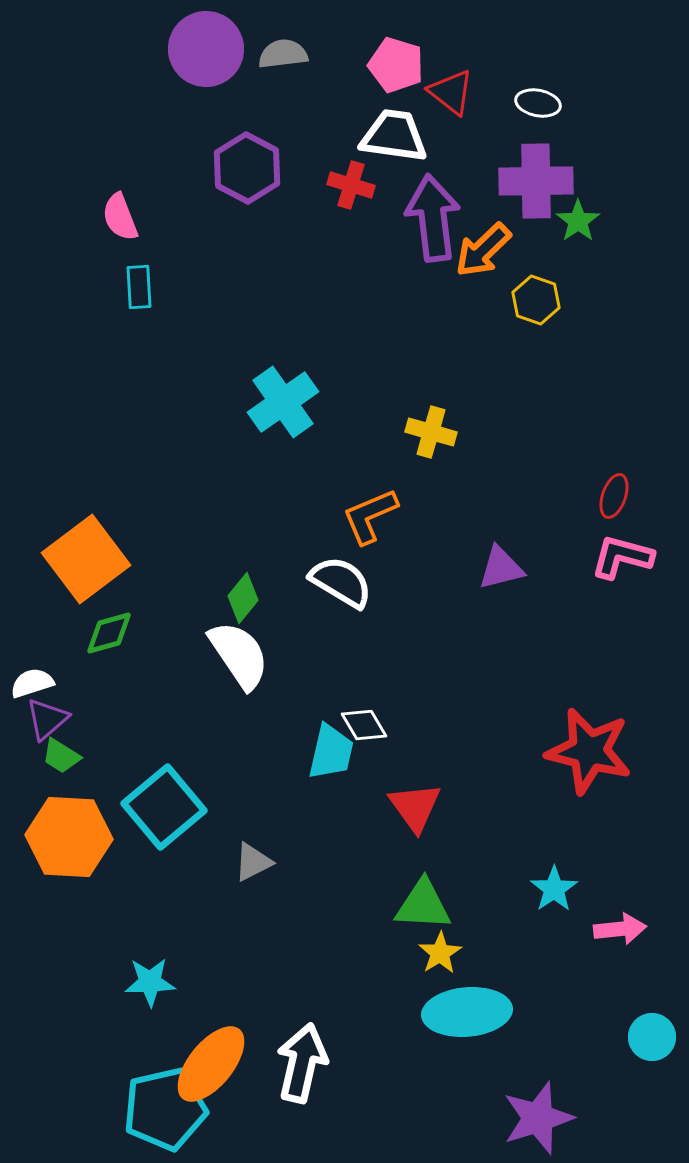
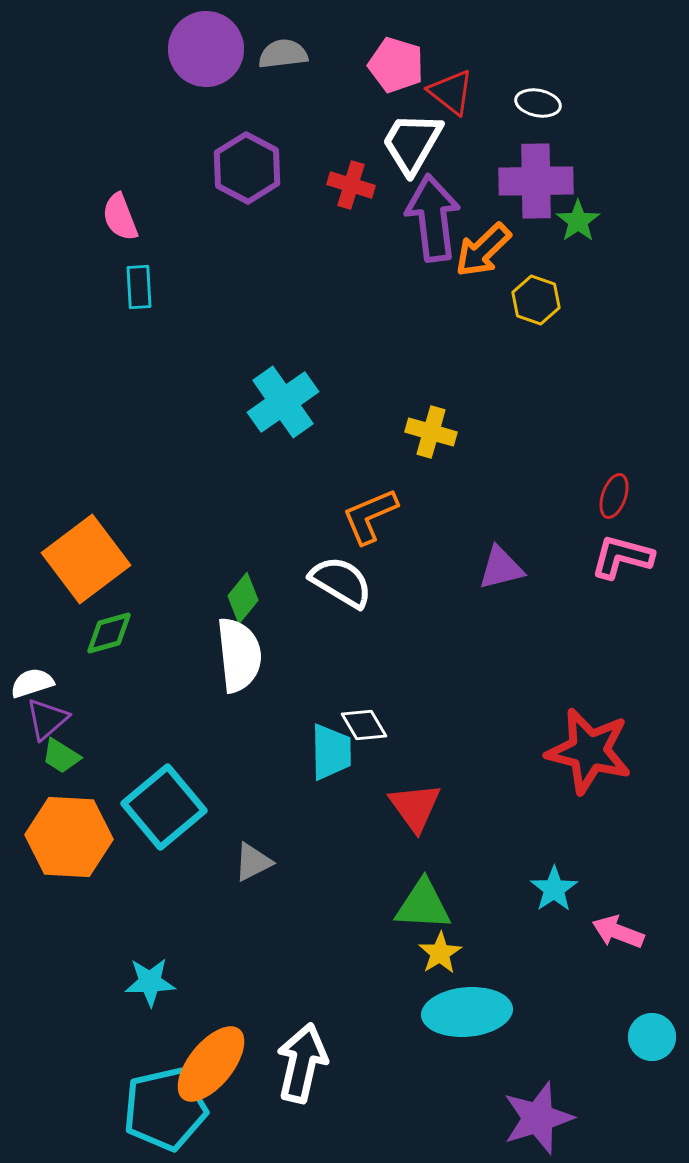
white trapezoid at (394, 136): moved 18 px right, 7 px down; rotated 68 degrees counterclockwise
white semicircle at (239, 655): rotated 28 degrees clockwise
cyan trapezoid at (331, 752): rotated 14 degrees counterclockwise
pink arrow at (620, 929): moved 2 px left, 3 px down; rotated 153 degrees counterclockwise
